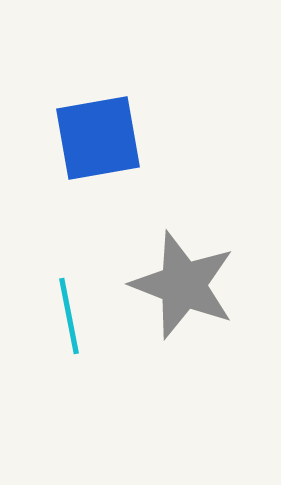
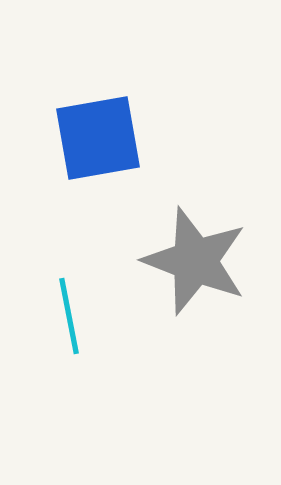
gray star: moved 12 px right, 24 px up
